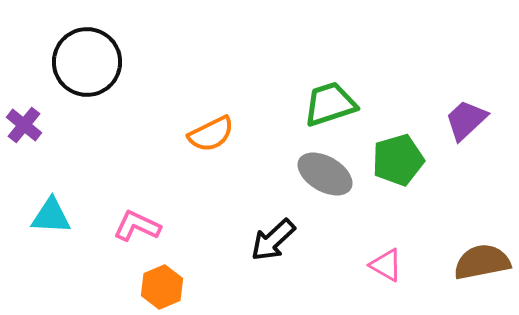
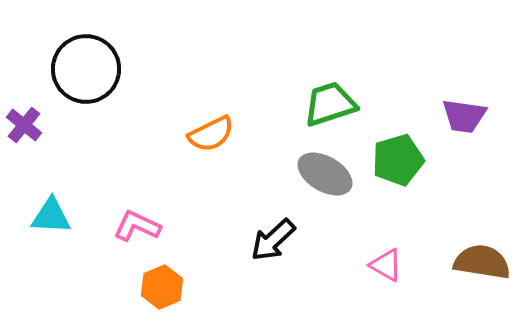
black circle: moved 1 px left, 7 px down
purple trapezoid: moved 2 px left, 4 px up; rotated 129 degrees counterclockwise
brown semicircle: rotated 20 degrees clockwise
